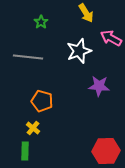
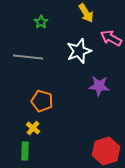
red hexagon: rotated 16 degrees counterclockwise
